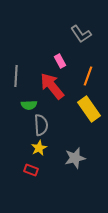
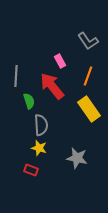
gray L-shape: moved 7 px right, 7 px down
green semicircle: moved 4 px up; rotated 105 degrees counterclockwise
yellow star: rotated 28 degrees counterclockwise
gray star: moved 2 px right; rotated 25 degrees clockwise
